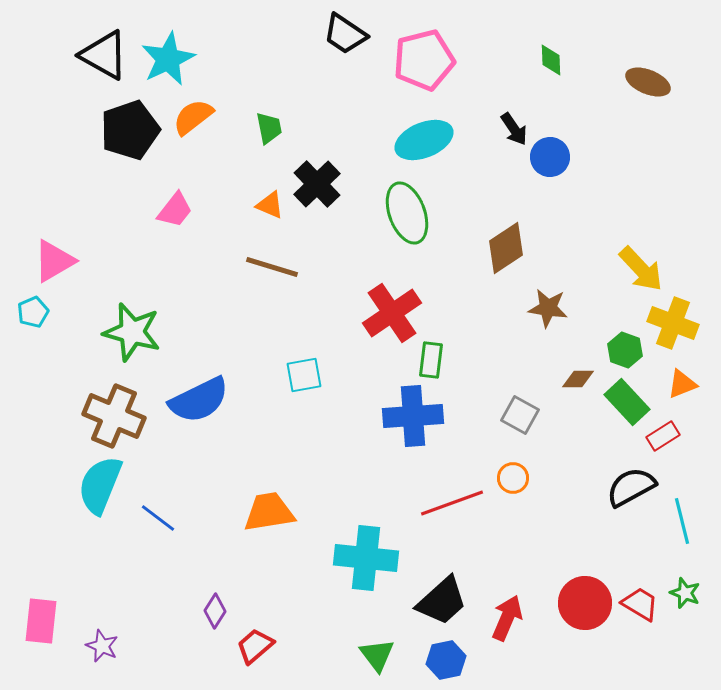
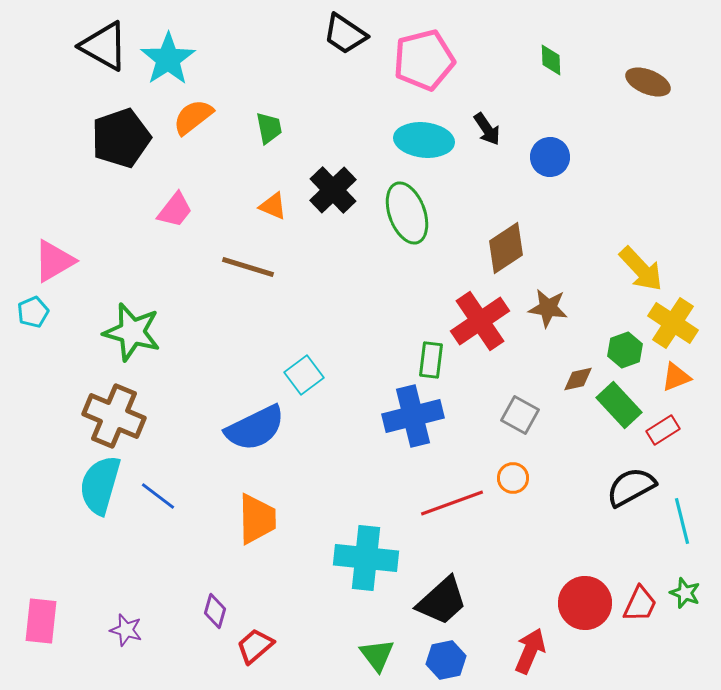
black triangle at (104, 55): moved 9 px up
cyan star at (168, 59): rotated 8 degrees counterclockwise
black arrow at (514, 129): moved 27 px left
black pentagon at (130, 130): moved 9 px left, 8 px down
cyan ellipse at (424, 140): rotated 28 degrees clockwise
black cross at (317, 184): moved 16 px right, 6 px down
orange triangle at (270, 205): moved 3 px right, 1 px down
brown line at (272, 267): moved 24 px left
red cross at (392, 313): moved 88 px right, 8 px down
yellow cross at (673, 323): rotated 12 degrees clockwise
green hexagon at (625, 350): rotated 20 degrees clockwise
cyan square at (304, 375): rotated 27 degrees counterclockwise
brown diamond at (578, 379): rotated 12 degrees counterclockwise
orange triangle at (682, 384): moved 6 px left, 7 px up
blue semicircle at (199, 400): moved 56 px right, 28 px down
green rectangle at (627, 402): moved 8 px left, 3 px down
blue cross at (413, 416): rotated 10 degrees counterclockwise
red rectangle at (663, 436): moved 6 px up
cyan semicircle at (100, 485): rotated 6 degrees counterclockwise
orange trapezoid at (269, 512): moved 12 px left, 7 px down; rotated 98 degrees clockwise
blue line at (158, 518): moved 22 px up
red trapezoid at (640, 604): rotated 84 degrees clockwise
purple diamond at (215, 611): rotated 16 degrees counterclockwise
red arrow at (507, 618): moved 23 px right, 33 px down
purple star at (102, 646): moved 24 px right, 16 px up; rotated 8 degrees counterclockwise
